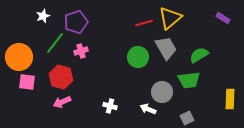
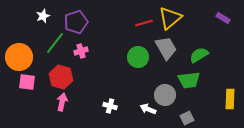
gray circle: moved 3 px right, 3 px down
pink arrow: rotated 126 degrees clockwise
